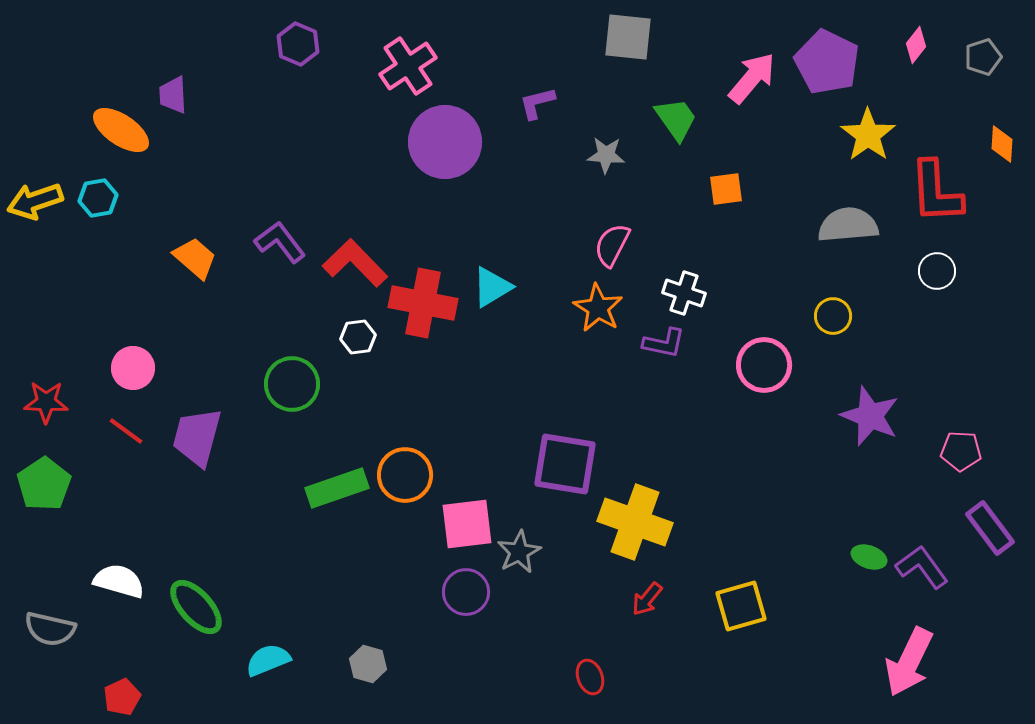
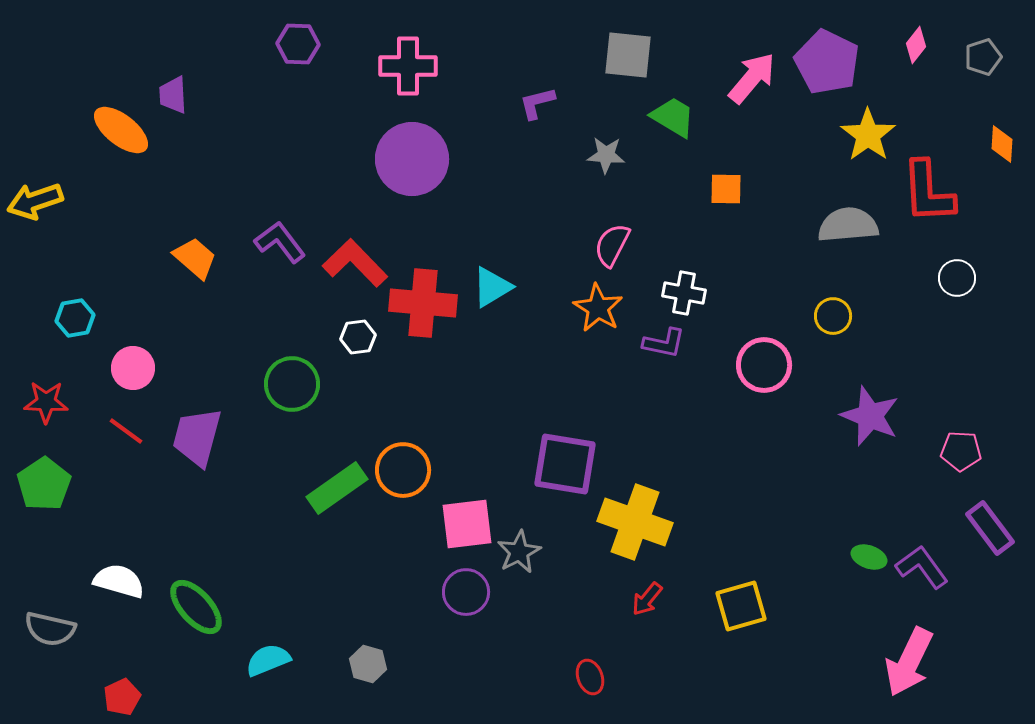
gray square at (628, 37): moved 18 px down
purple hexagon at (298, 44): rotated 21 degrees counterclockwise
pink cross at (408, 66): rotated 34 degrees clockwise
green trapezoid at (676, 119): moved 3 px left, 2 px up; rotated 24 degrees counterclockwise
orange ellipse at (121, 130): rotated 4 degrees clockwise
purple circle at (445, 142): moved 33 px left, 17 px down
orange square at (726, 189): rotated 9 degrees clockwise
red L-shape at (936, 192): moved 8 px left
cyan hexagon at (98, 198): moved 23 px left, 120 px down
white circle at (937, 271): moved 20 px right, 7 px down
white cross at (684, 293): rotated 9 degrees counterclockwise
red cross at (423, 303): rotated 6 degrees counterclockwise
orange circle at (405, 475): moved 2 px left, 5 px up
green rectangle at (337, 488): rotated 16 degrees counterclockwise
